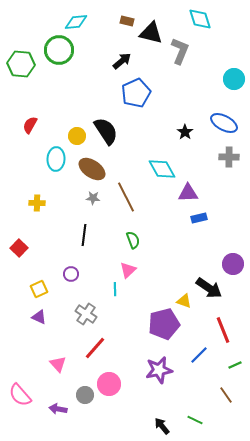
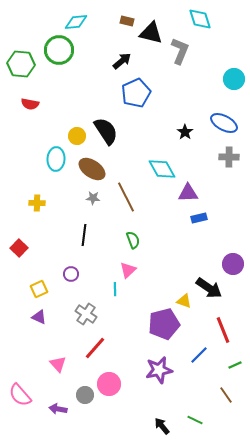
red semicircle at (30, 125): moved 21 px up; rotated 108 degrees counterclockwise
